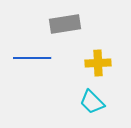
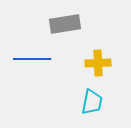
blue line: moved 1 px down
cyan trapezoid: rotated 124 degrees counterclockwise
